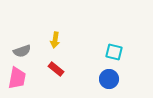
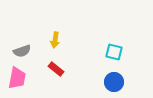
blue circle: moved 5 px right, 3 px down
